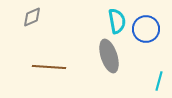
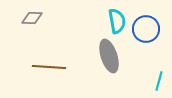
gray diamond: moved 1 px down; rotated 25 degrees clockwise
